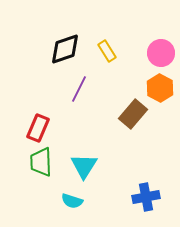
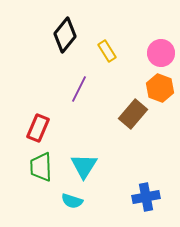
black diamond: moved 14 px up; rotated 32 degrees counterclockwise
orange hexagon: rotated 8 degrees counterclockwise
green trapezoid: moved 5 px down
